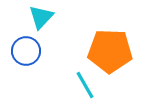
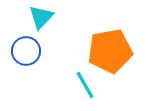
orange pentagon: rotated 12 degrees counterclockwise
